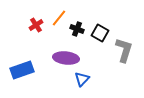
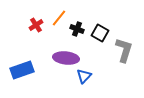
blue triangle: moved 2 px right, 3 px up
